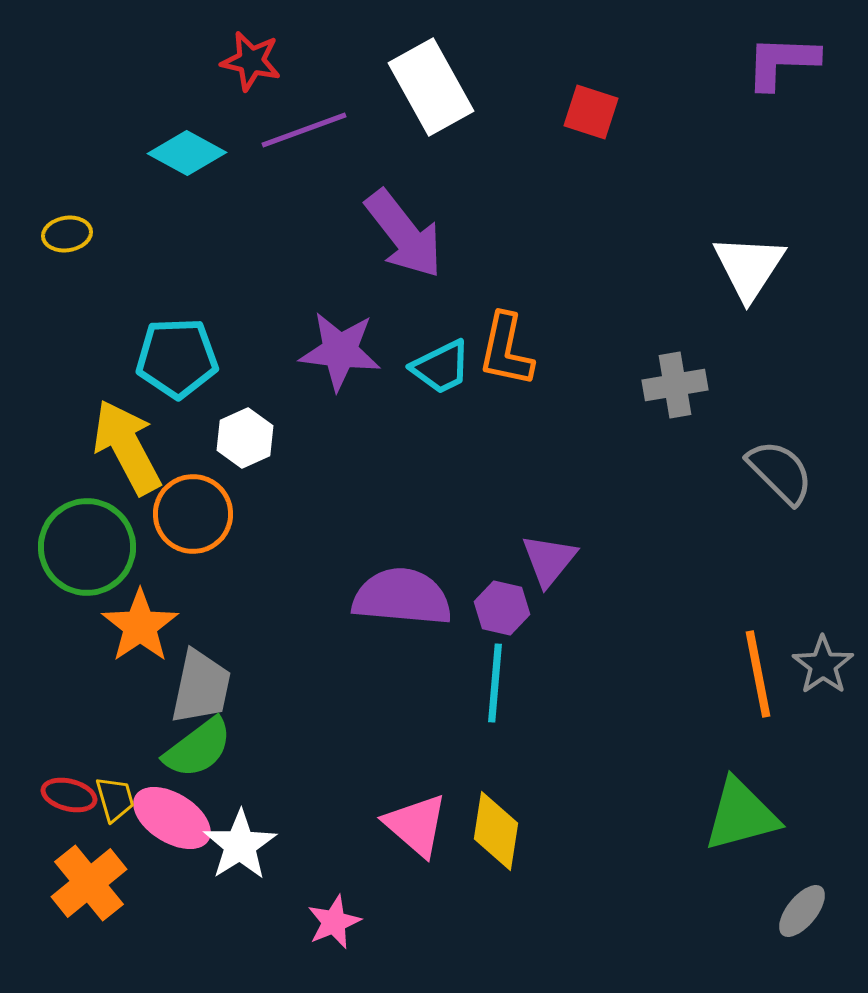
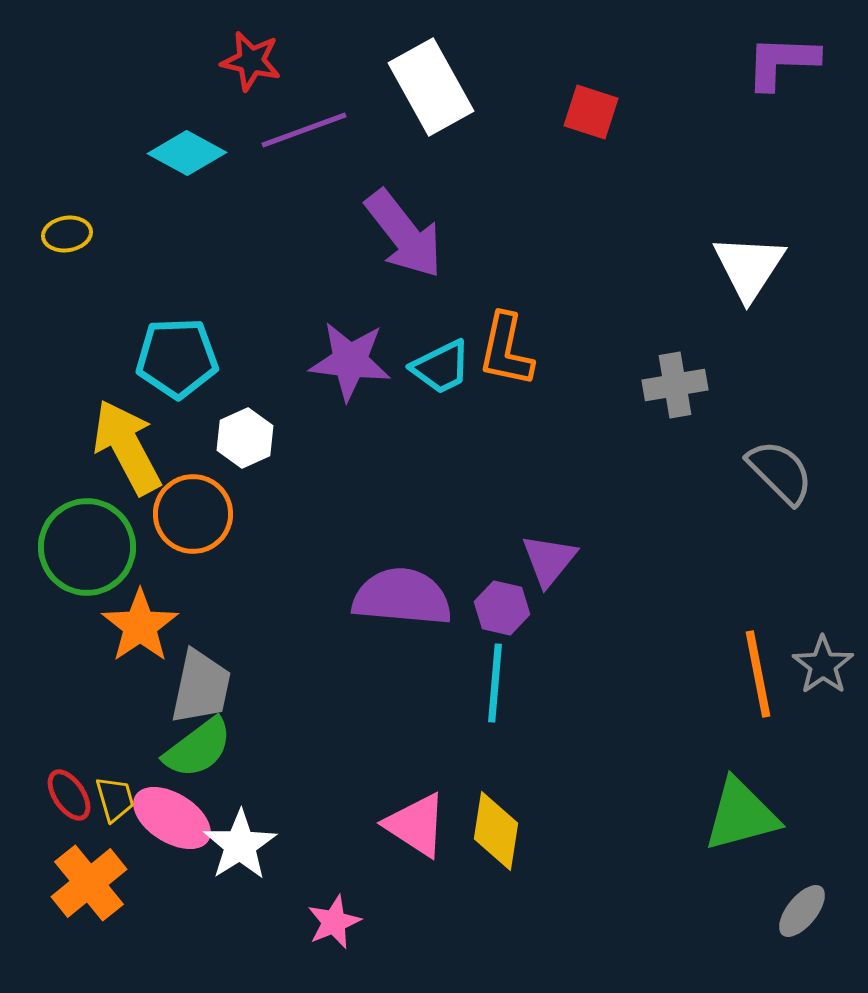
purple star: moved 10 px right, 10 px down
red ellipse: rotated 42 degrees clockwise
pink triangle: rotated 8 degrees counterclockwise
